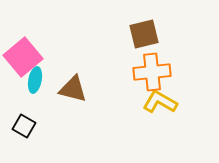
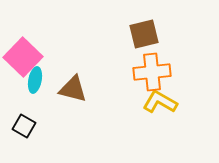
pink square: rotated 6 degrees counterclockwise
